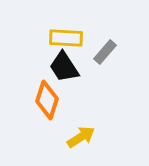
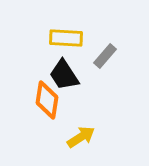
gray rectangle: moved 4 px down
black trapezoid: moved 8 px down
orange diamond: rotated 9 degrees counterclockwise
